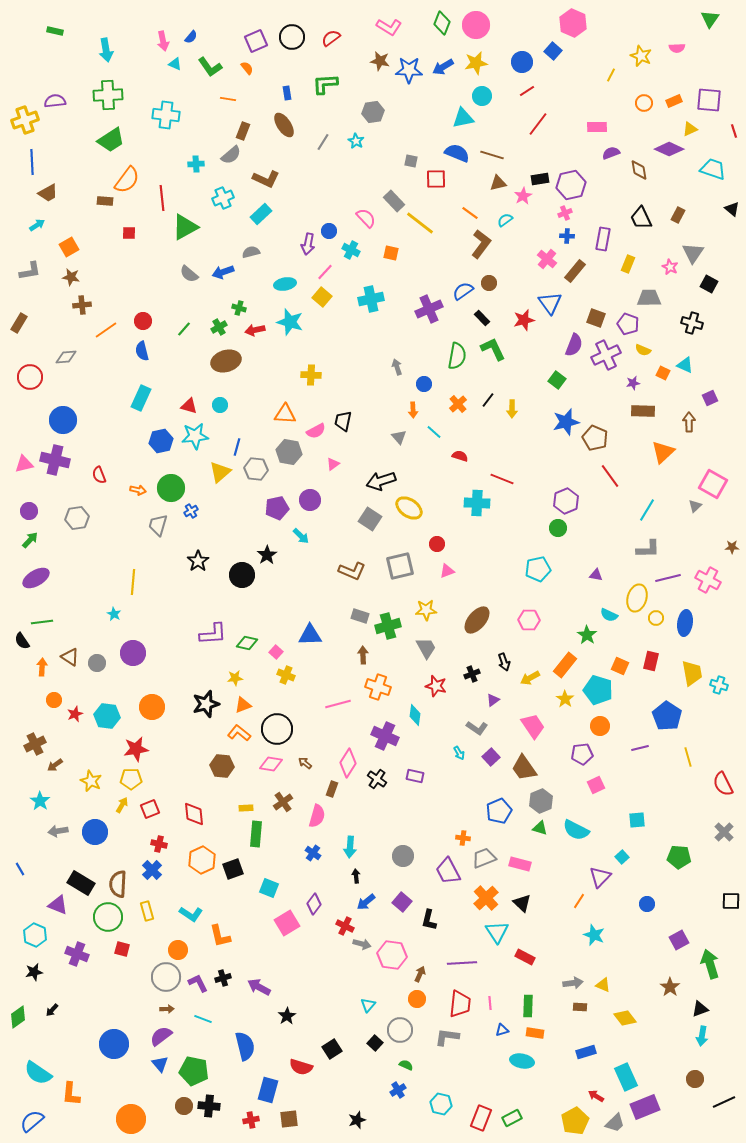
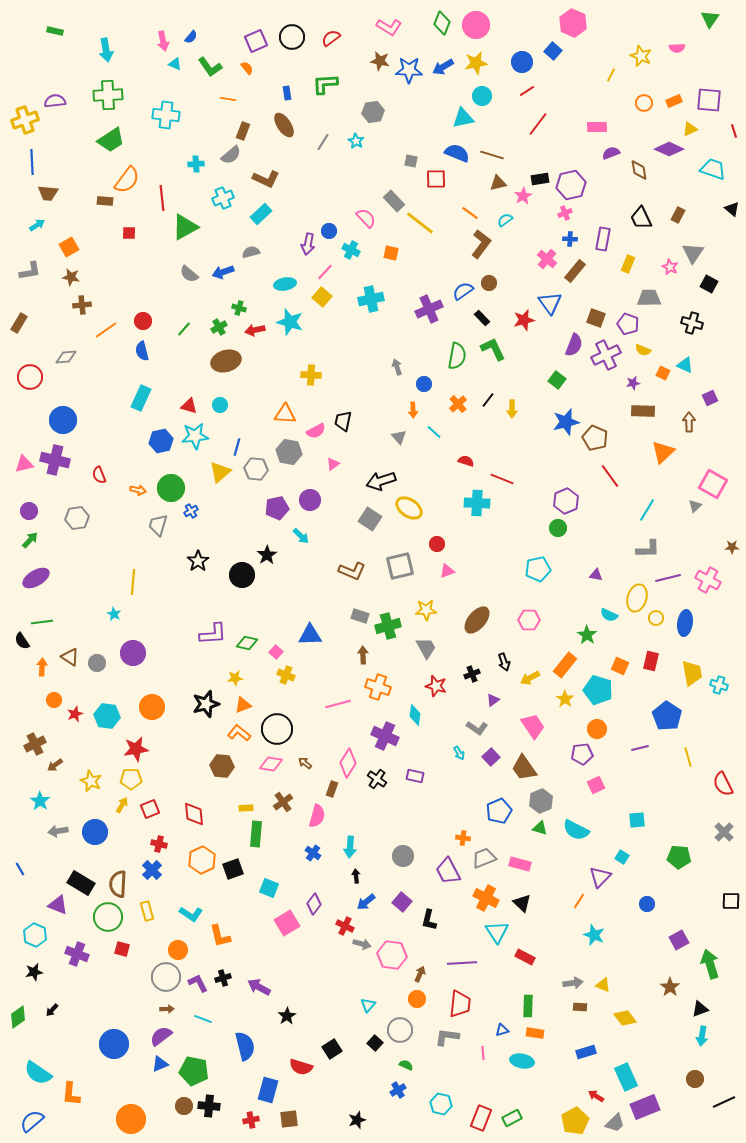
brown trapezoid at (48, 193): rotated 35 degrees clockwise
blue cross at (567, 236): moved 3 px right, 3 px down
red semicircle at (460, 456): moved 6 px right, 5 px down
orange circle at (600, 726): moved 3 px left, 3 px down
cyan square at (622, 857): rotated 16 degrees counterclockwise
orange cross at (486, 898): rotated 20 degrees counterclockwise
pink line at (490, 1003): moved 7 px left, 50 px down
blue triangle at (160, 1064): rotated 48 degrees clockwise
